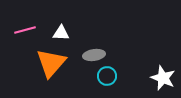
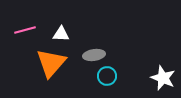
white triangle: moved 1 px down
